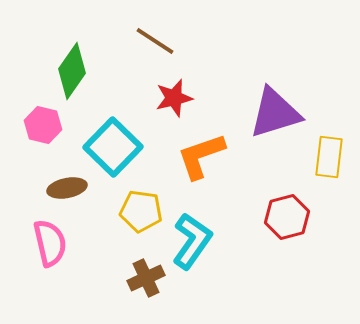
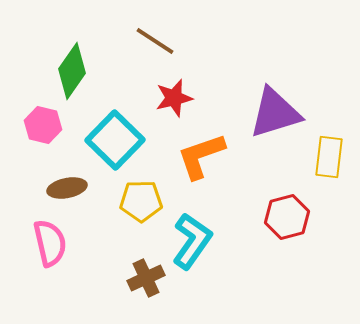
cyan square: moved 2 px right, 7 px up
yellow pentagon: moved 10 px up; rotated 9 degrees counterclockwise
